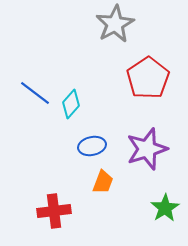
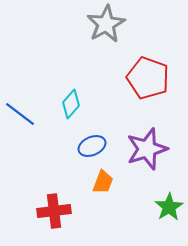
gray star: moved 9 px left
red pentagon: rotated 18 degrees counterclockwise
blue line: moved 15 px left, 21 px down
blue ellipse: rotated 12 degrees counterclockwise
green star: moved 4 px right, 1 px up
